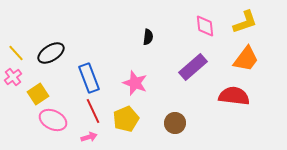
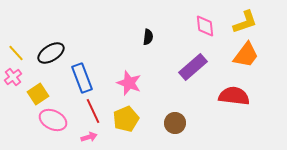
orange trapezoid: moved 4 px up
blue rectangle: moved 7 px left
pink star: moved 6 px left
